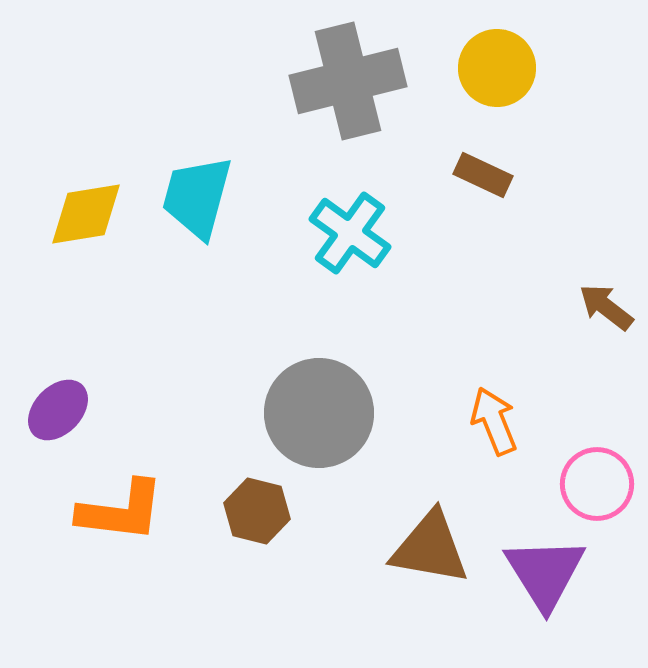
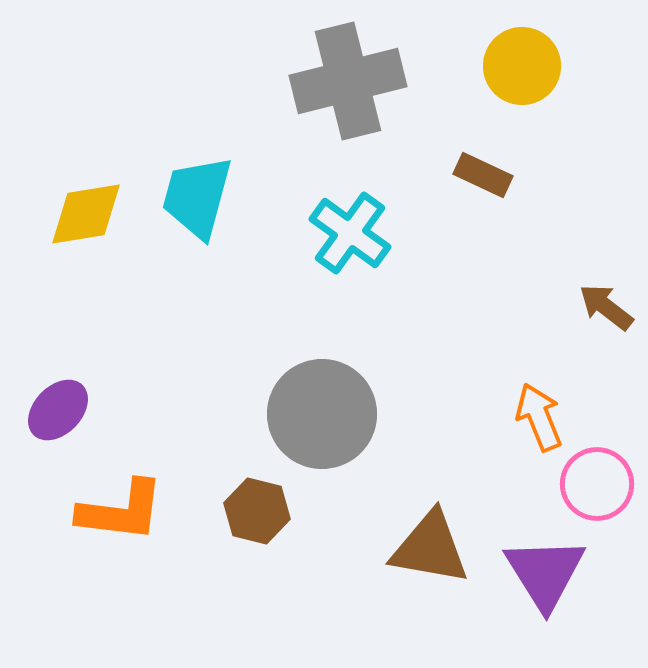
yellow circle: moved 25 px right, 2 px up
gray circle: moved 3 px right, 1 px down
orange arrow: moved 45 px right, 4 px up
